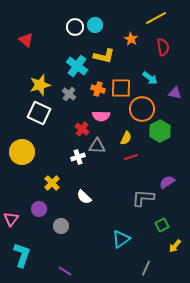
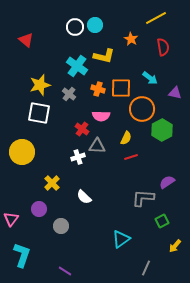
white square: rotated 15 degrees counterclockwise
green hexagon: moved 2 px right, 1 px up
green square: moved 4 px up
